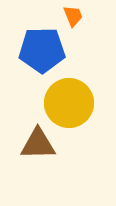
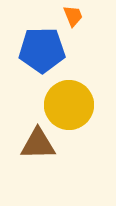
yellow circle: moved 2 px down
